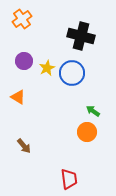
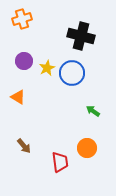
orange cross: rotated 18 degrees clockwise
orange circle: moved 16 px down
red trapezoid: moved 9 px left, 17 px up
